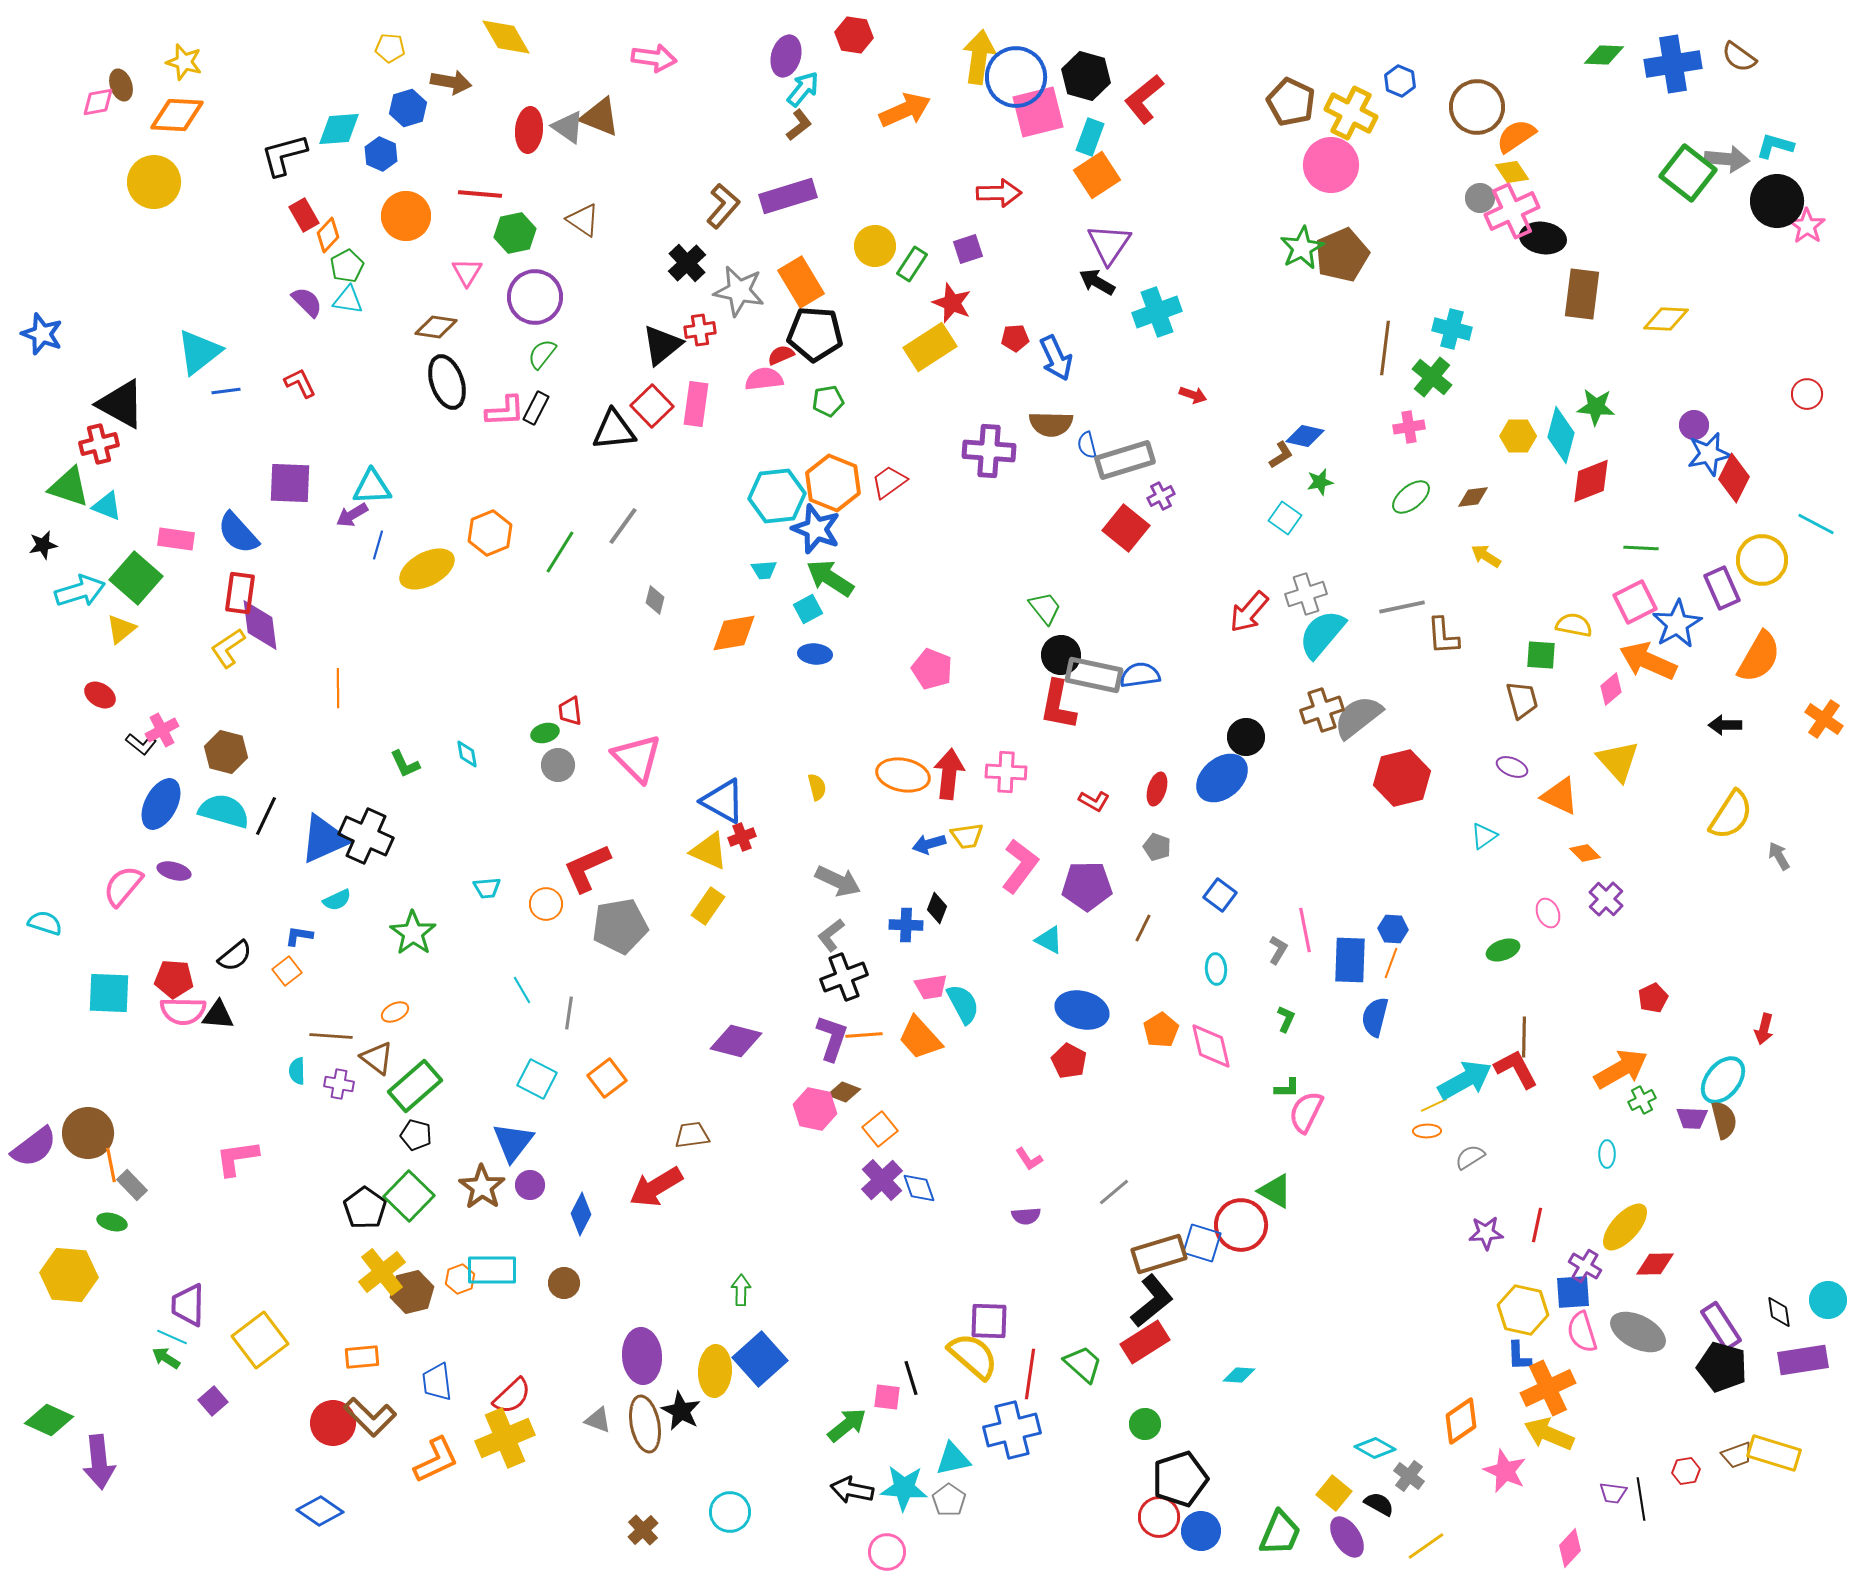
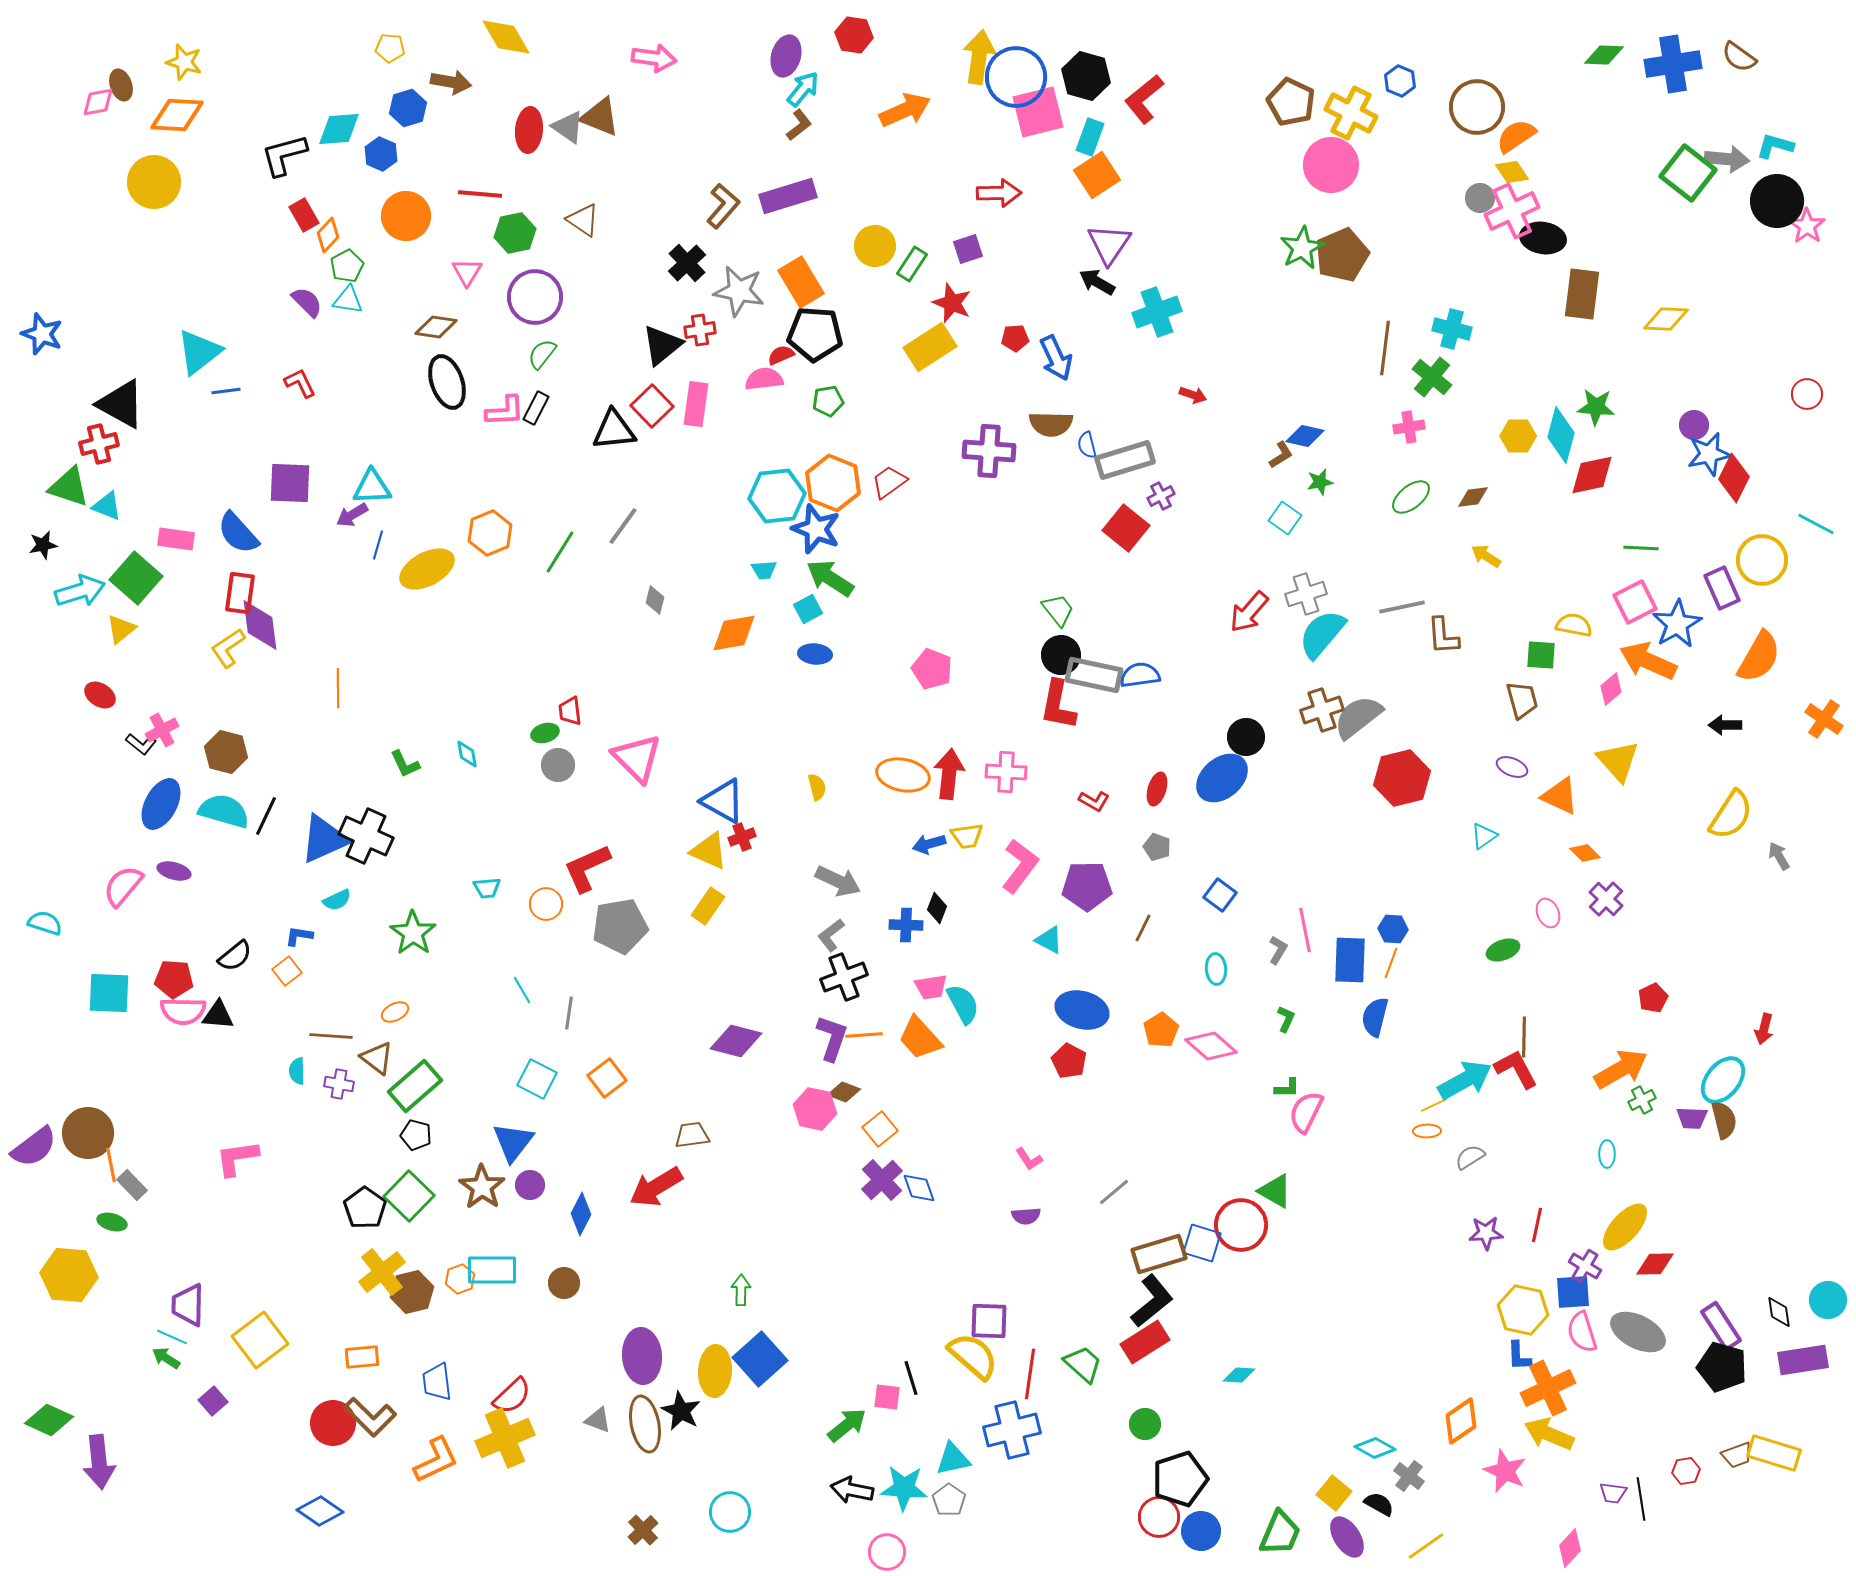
red diamond at (1591, 481): moved 1 px right, 6 px up; rotated 9 degrees clockwise
green trapezoid at (1045, 608): moved 13 px right, 2 px down
pink diamond at (1211, 1046): rotated 36 degrees counterclockwise
